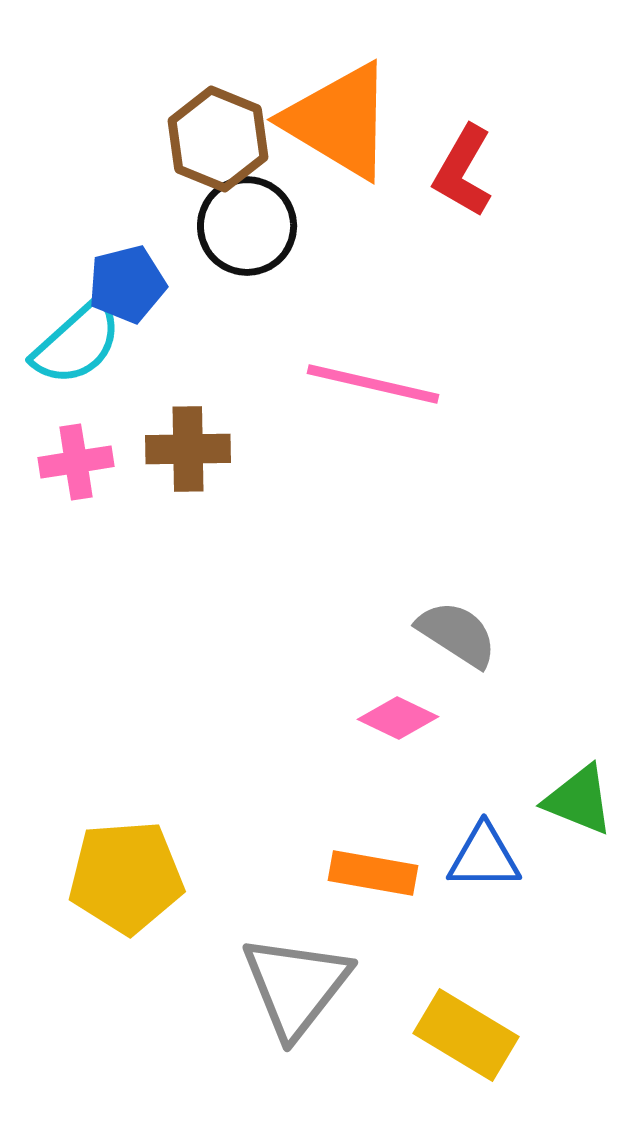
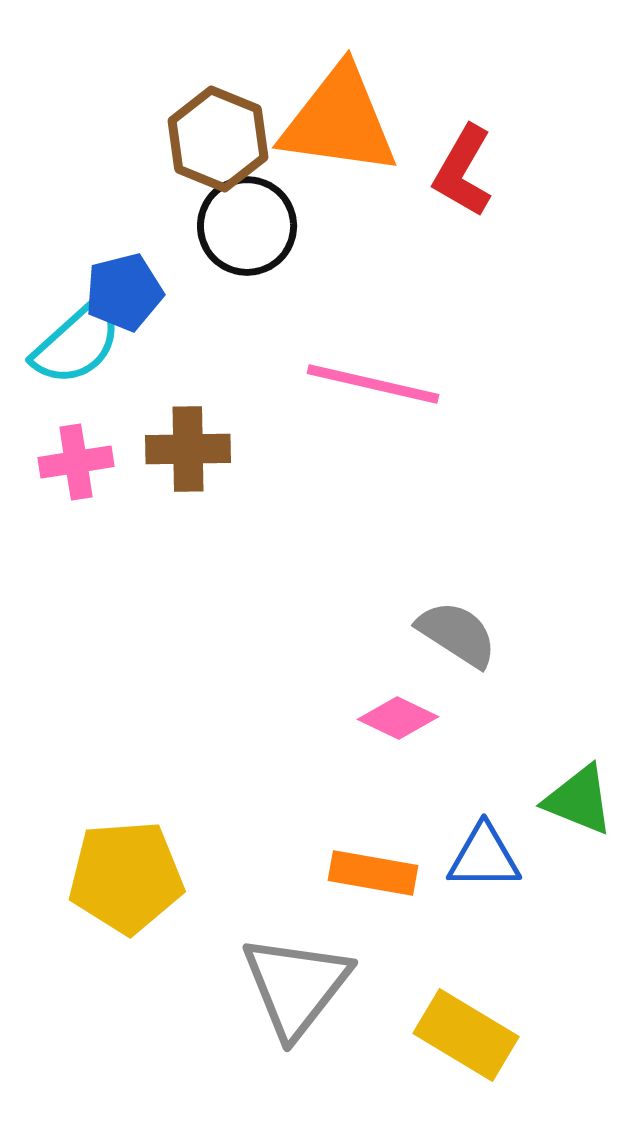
orange triangle: rotated 23 degrees counterclockwise
blue pentagon: moved 3 px left, 8 px down
